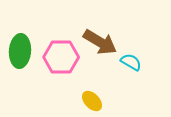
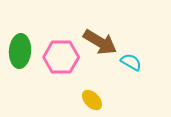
yellow ellipse: moved 1 px up
